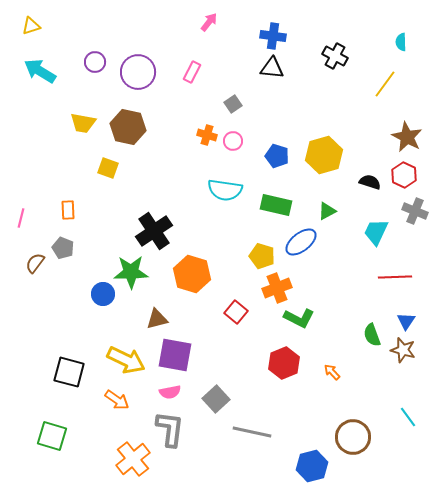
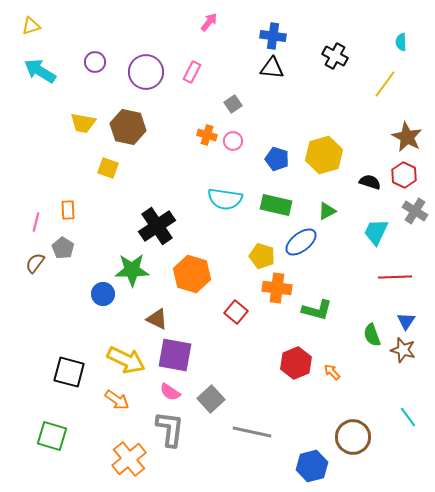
purple circle at (138, 72): moved 8 px right
blue pentagon at (277, 156): moved 3 px down
cyan semicircle at (225, 190): moved 9 px down
gray cross at (415, 211): rotated 10 degrees clockwise
pink line at (21, 218): moved 15 px right, 4 px down
black cross at (154, 231): moved 3 px right, 5 px up
gray pentagon at (63, 248): rotated 10 degrees clockwise
green star at (131, 272): moved 1 px right, 2 px up
orange cross at (277, 288): rotated 28 degrees clockwise
green L-shape at (299, 318): moved 18 px right, 8 px up; rotated 12 degrees counterclockwise
brown triangle at (157, 319): rotated 40 degrees clockwise
red hexagon at (284, 363): moved 12 px right
pink semicircle at (170, 392): rotated 45 degrees clockwise
gray square at (216, 399): moved 5 px left
orange cross at (133, 459): moved 4 px left
